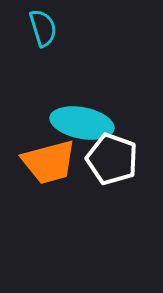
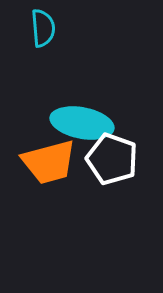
cyan semicircle: rotated 12 degrees clockwise
